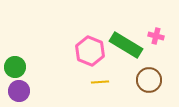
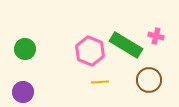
green circle: moved 10 px right, 18 px up
purple circle: moved 4 px right, 1 px down
